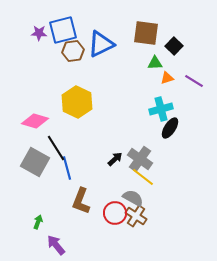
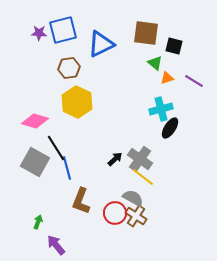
black square: rotated 30 degrees counterclockwise
brown hexagon: moved 4 px left, 17 px down
green triangle: rotated 42 degrees clockwise
